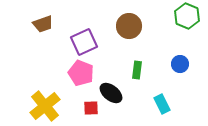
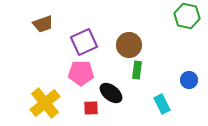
green hexagon: rotated 10 degrees counterclockwise
brown circle: moved 19 px down
blue circle: moved 9 px right, 16 px down
pink pentagon: rotated 20 degrees counterclockwise
yellow cross: moved 3 px up
